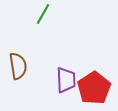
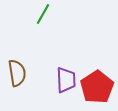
brown semicircle: moved 1 px left, 7 px down
red pentagon: moved 3 px right, 1 px up
